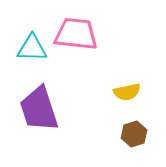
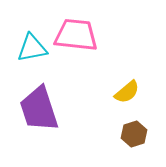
pink trapezoid: moved 1 px down
cyan triangle: rotated 12 degrees counterclockwise
yellow semicircle: rotated 28 degrees counterclockwise
